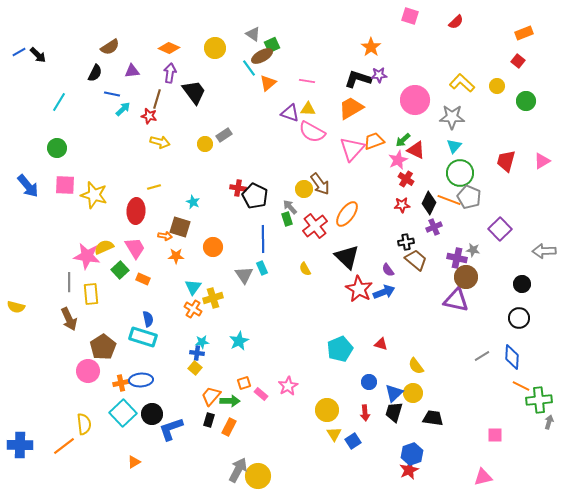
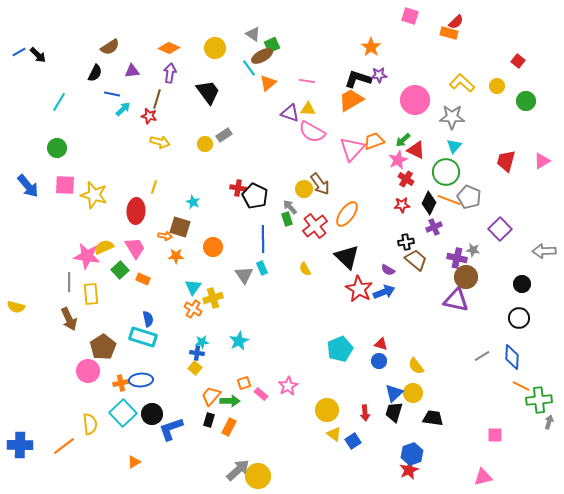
orange rectangle at (524, 33): moved 75 px left; rotated 36 degrees clockwise
black trapezoid at (194, 92): moved 14 px right
orange trapezoid at (351, 108): moved 8 px up
green circle at (460, 173): moved 14 px left, 1 px up
yellow line at (154, 187): rotated 56 degrees counterclockwise
purple semicircle at (388, 270): rotated 24 degrees counterclockwise
blue circle at (369, 382): moved 10 px right, 21 px up
yellow semicircle at (84, 424): moved 6 px right
yellow triangle at (334, 434): rotated 21 degrees counterclockwise
gray arrow at (238, 470): rotated 20 degrees clockwise
